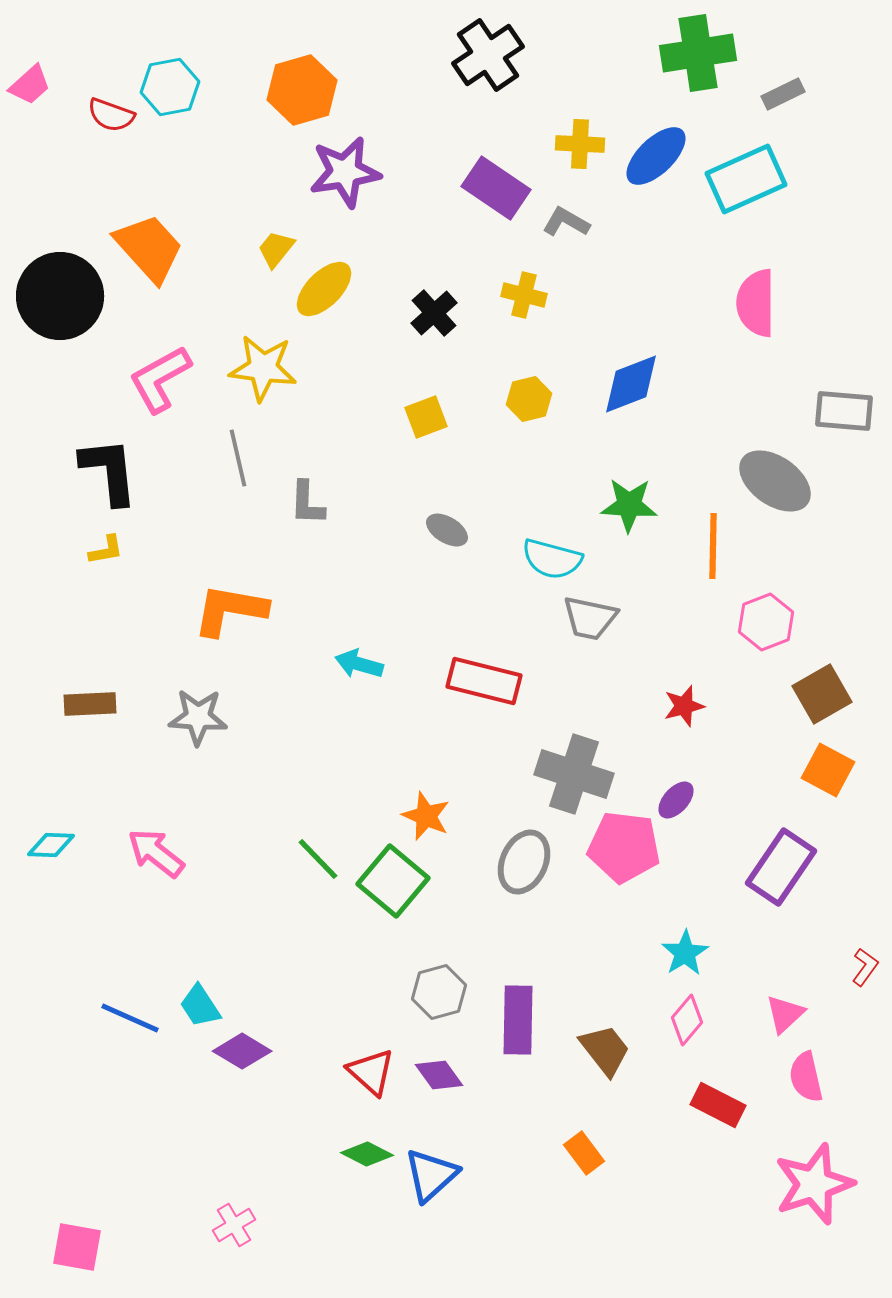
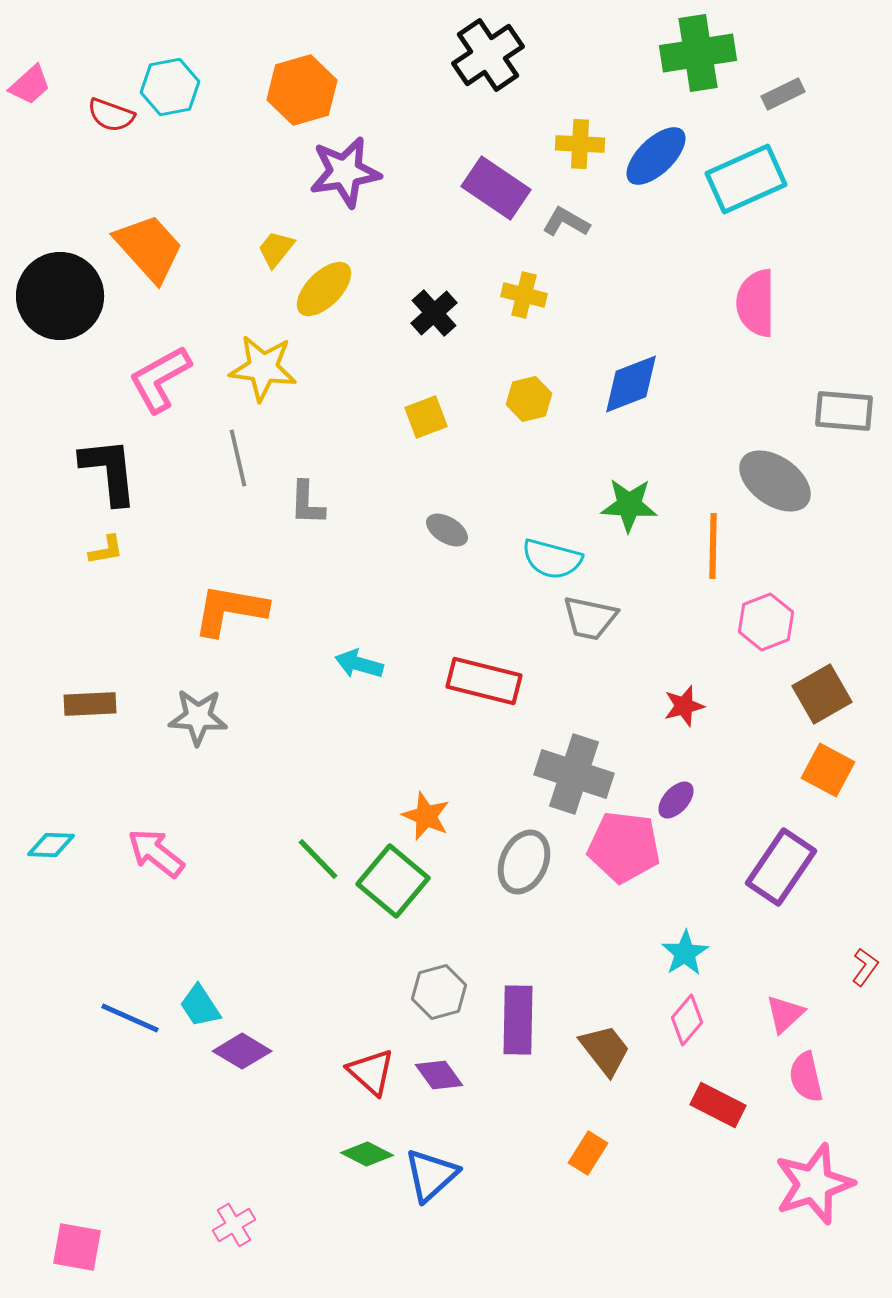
orange rectangle at (584, 1153): moved 4 px right; rotated 69 degrees clockwise
